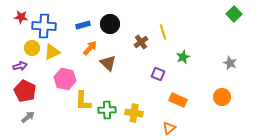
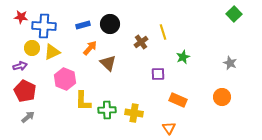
purple square: rotated 24 degrees counterclockwise
pink hexagon: rotated 10 degrees clockwise
orange triangle: rotated 24 degrees counterclockwise
